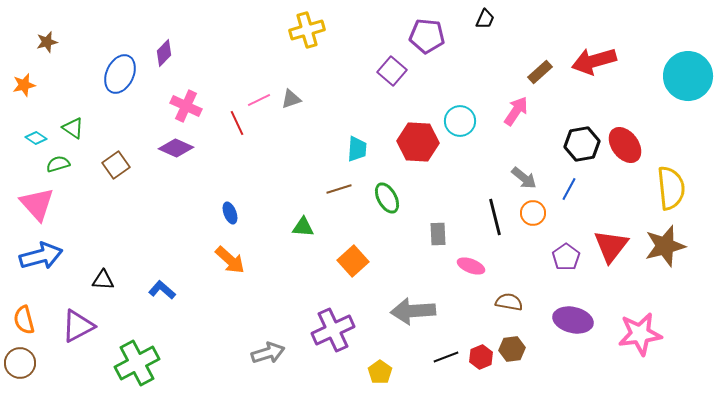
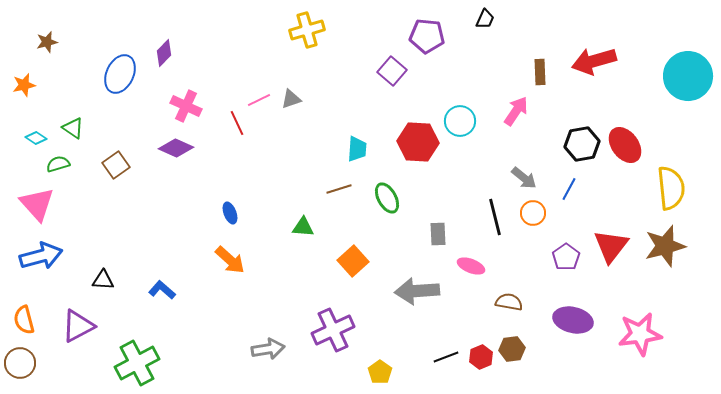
brown rectangle at (540, 72): rotated 50 degrees counterclockwise
gray arrow at (413, 311): moved 4 px right, 20 px up
gray arrow at (268, 353): moved 4 px up; rotated 8 degrees clockwise
